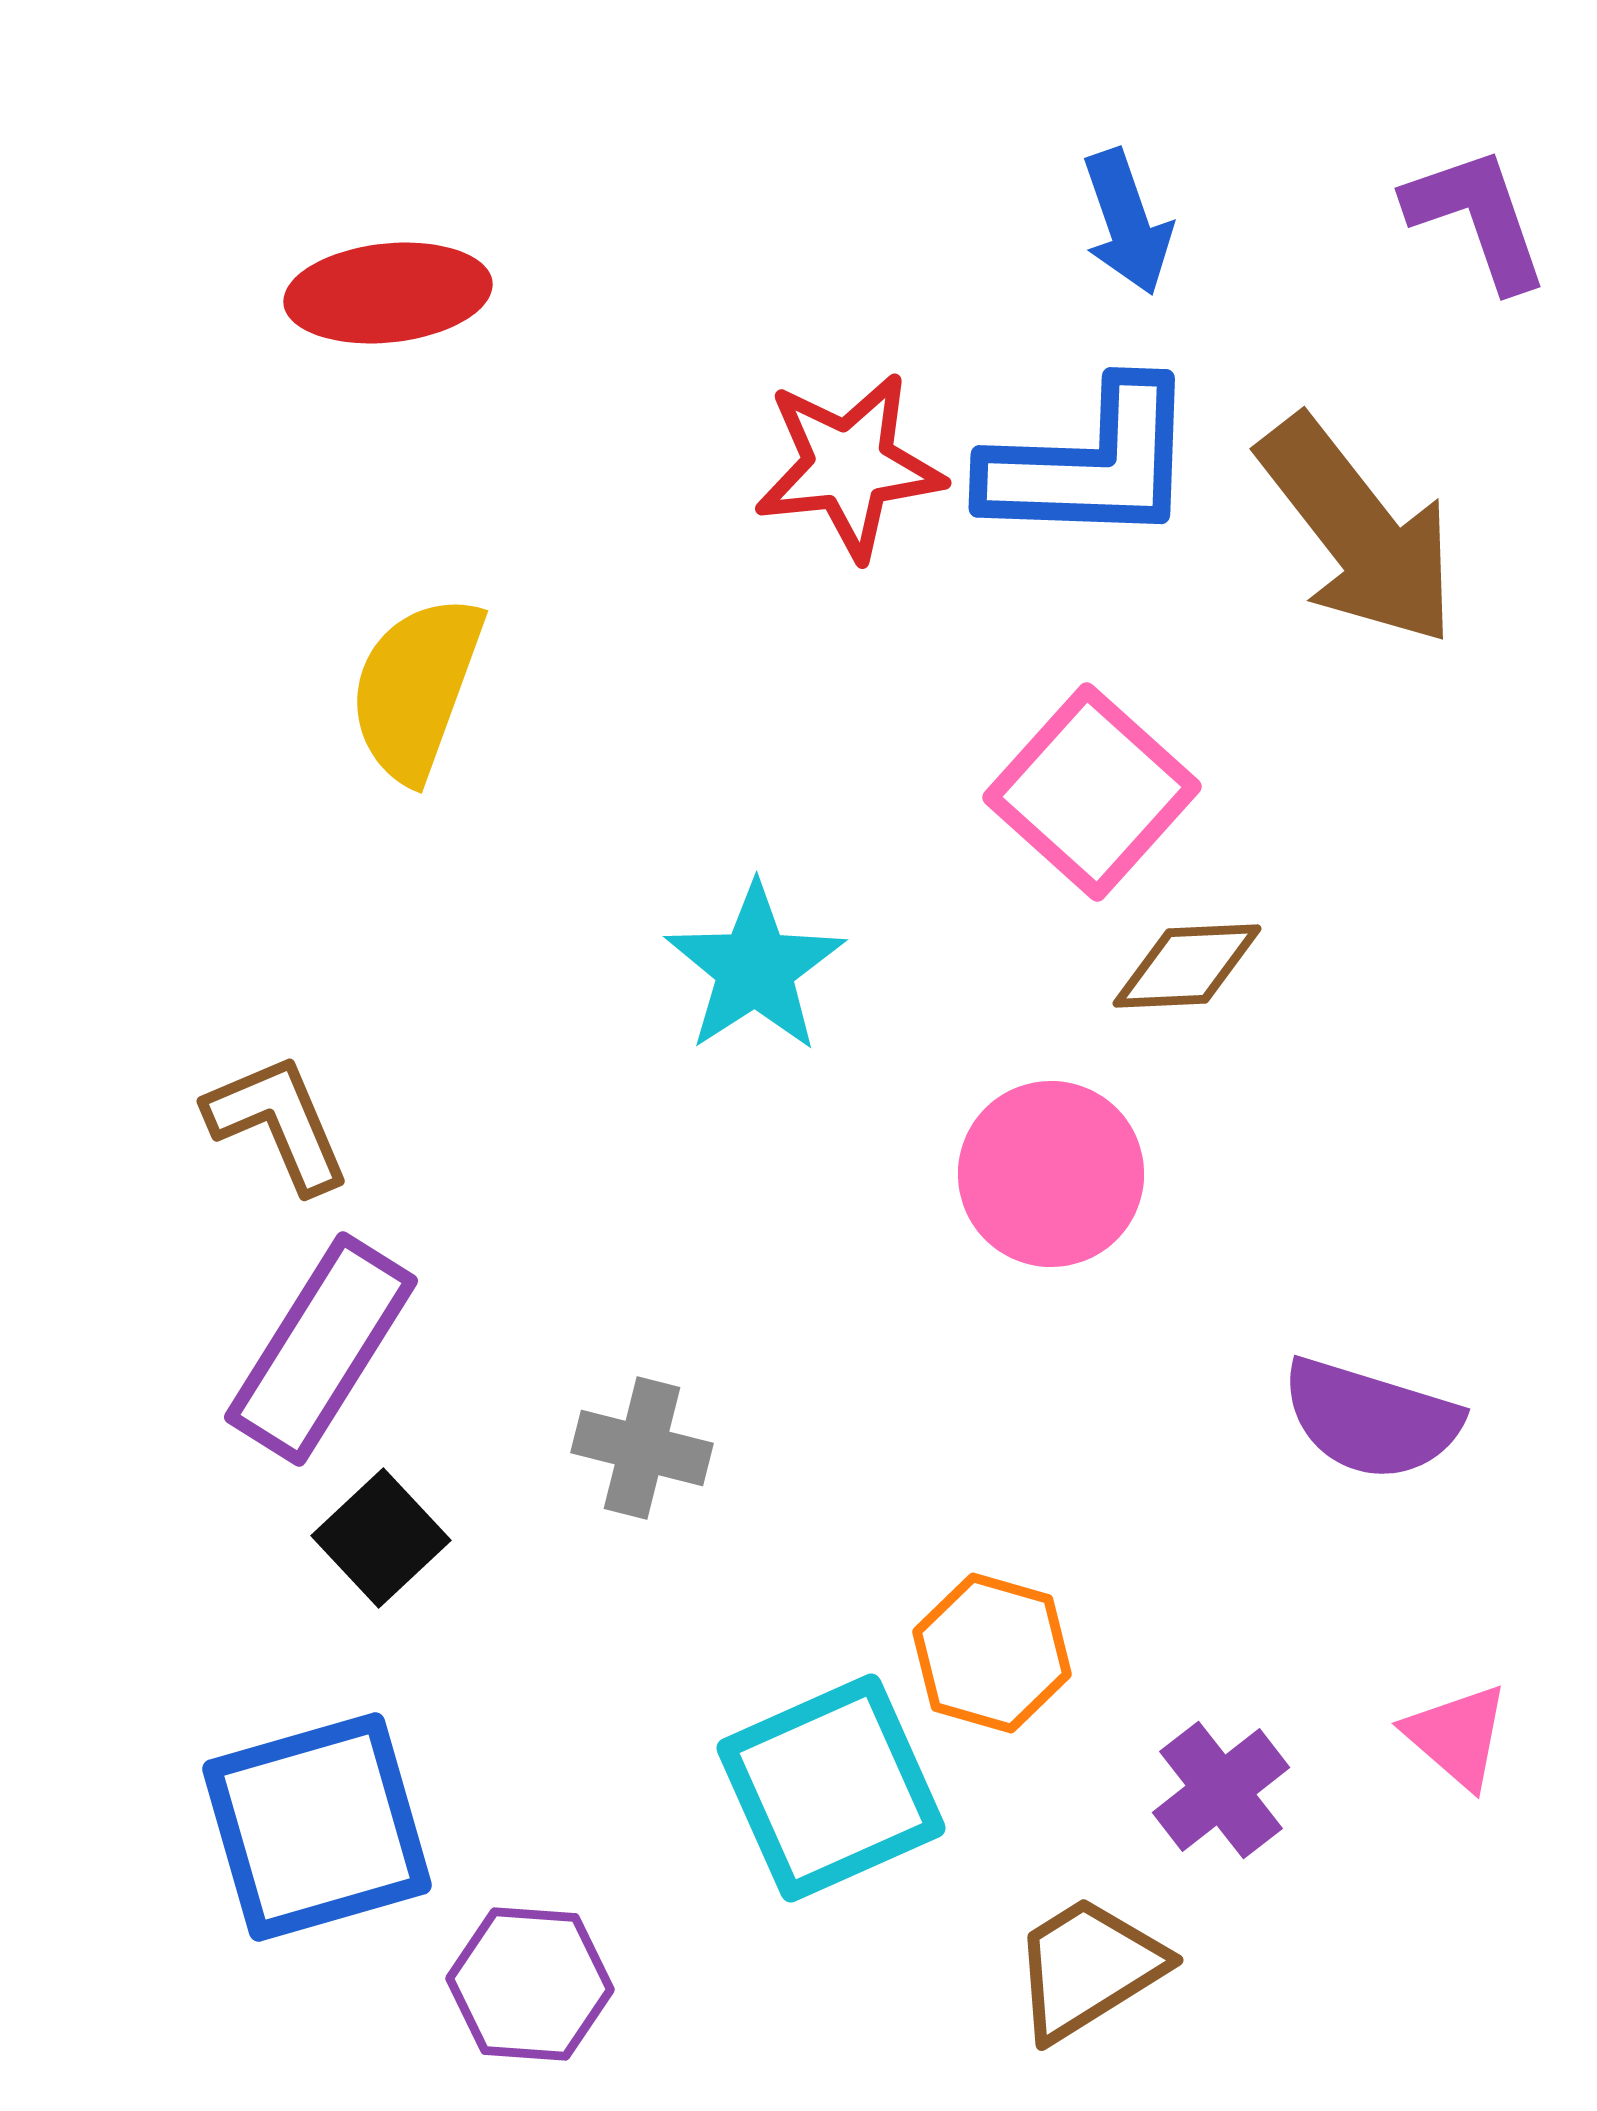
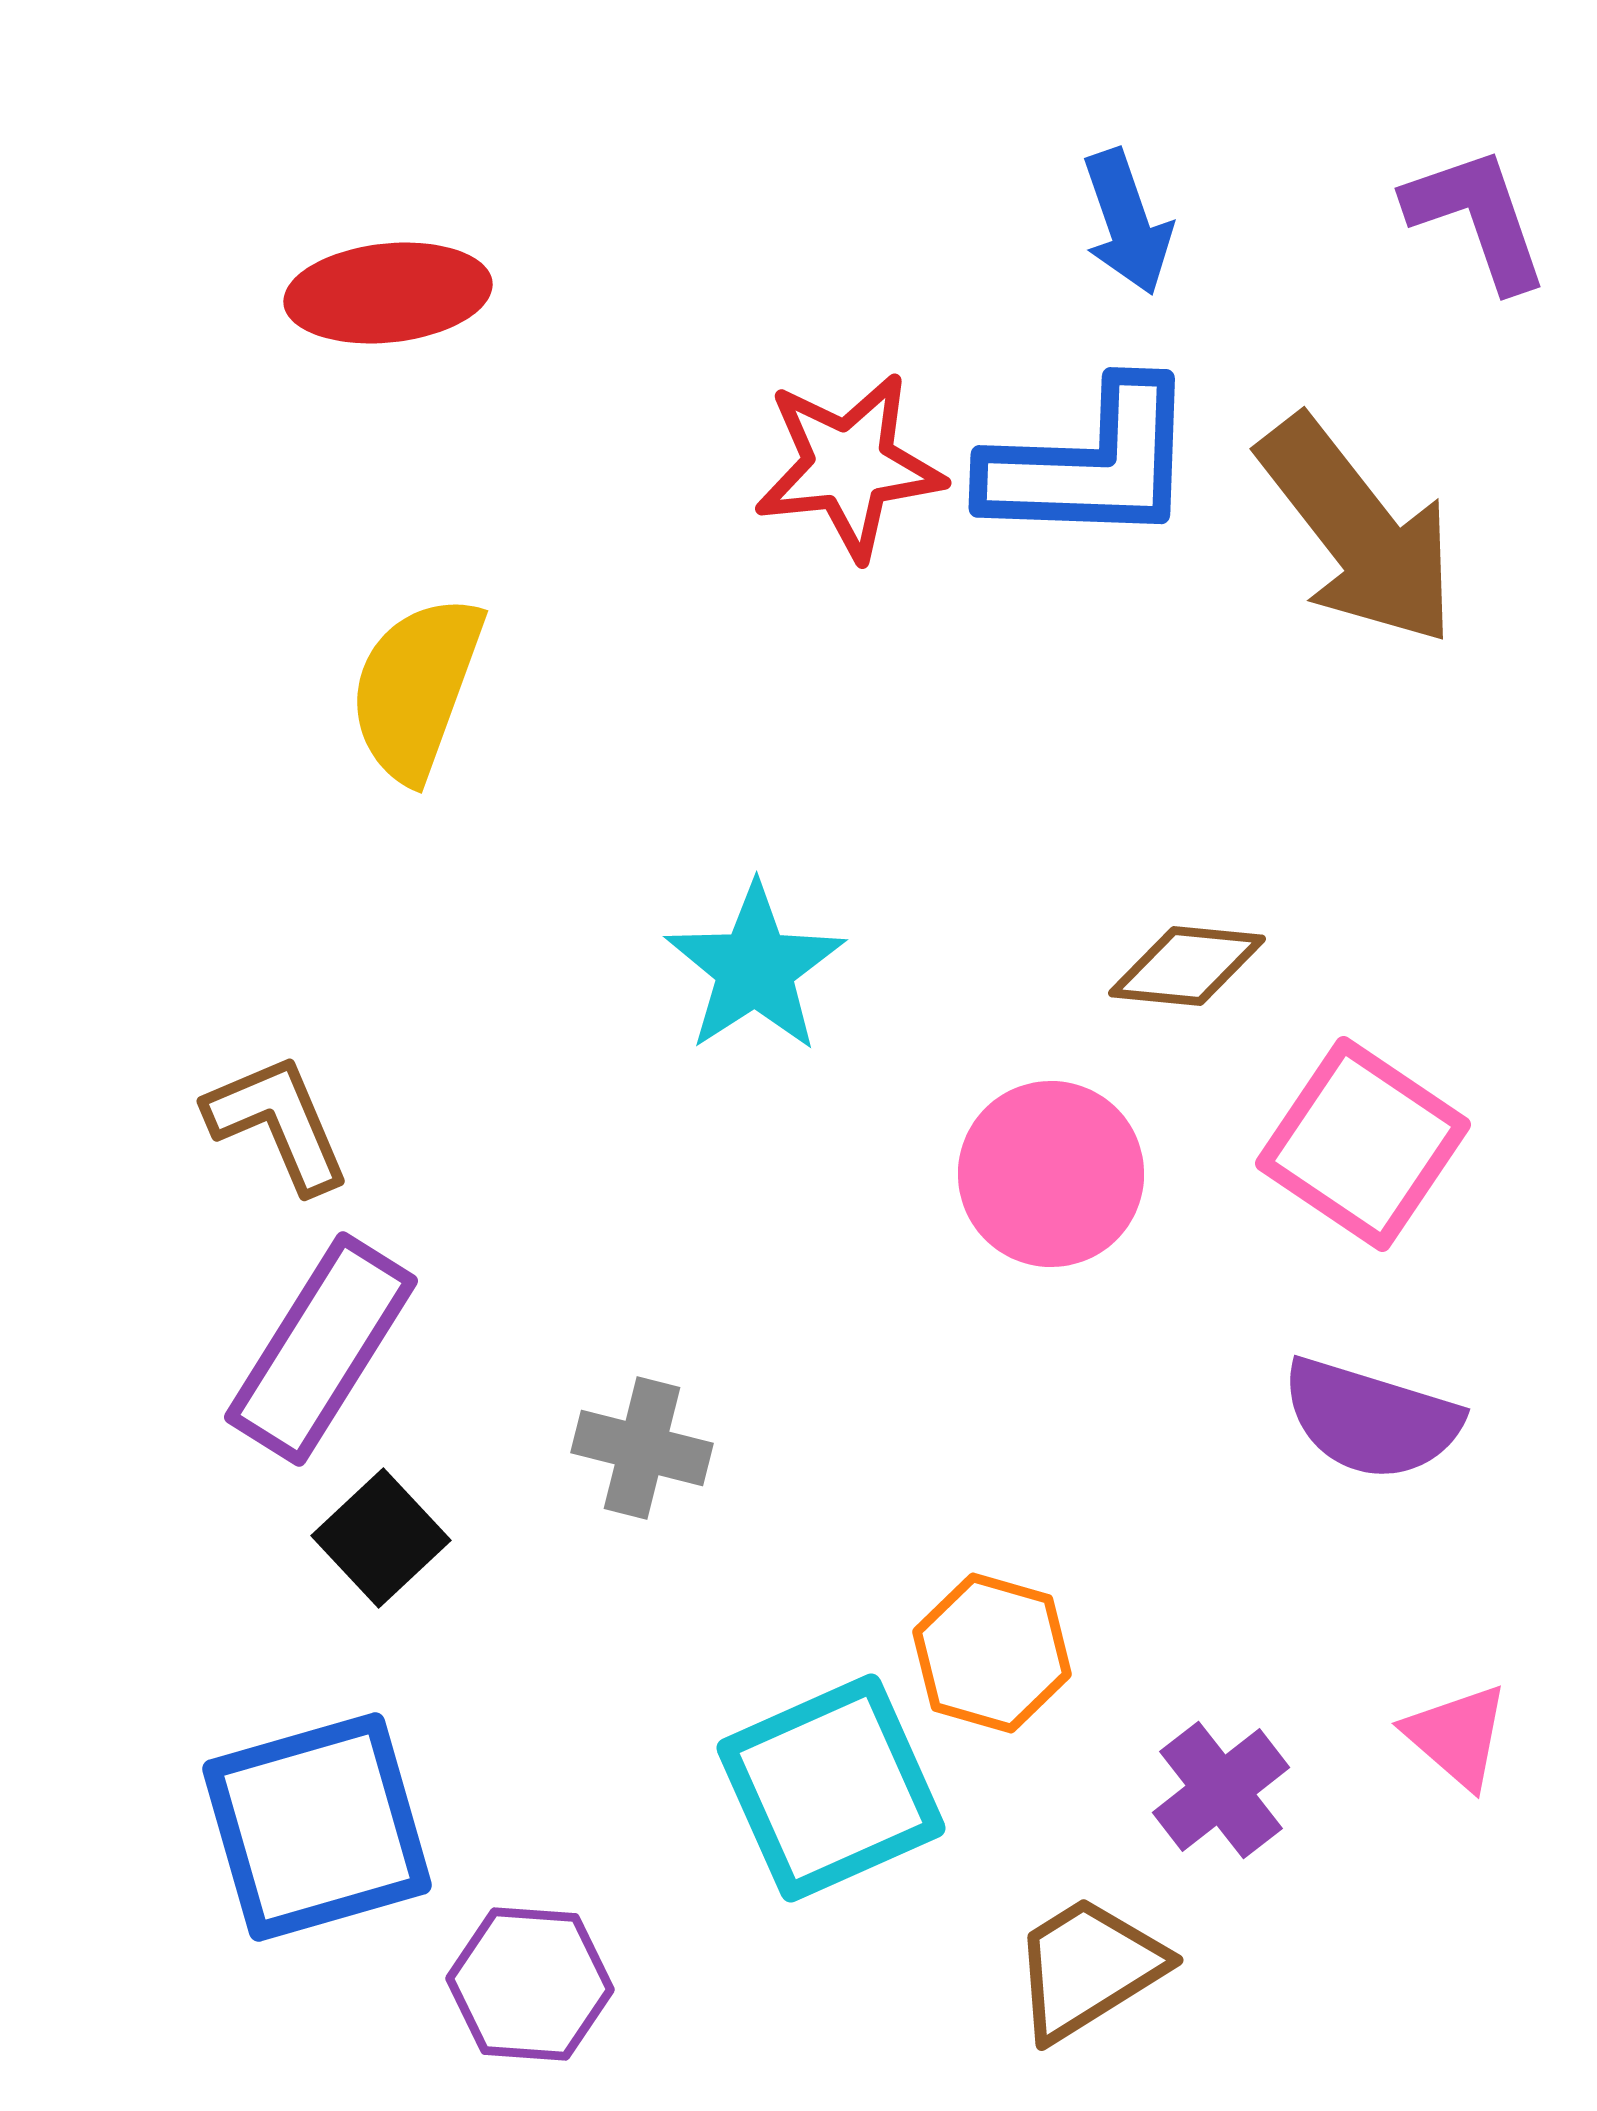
pink square: moved 271 px right, 352 px down; rotated 8 degrees counterclockwise
brown diamond: rotated 8 degrees clockwise
